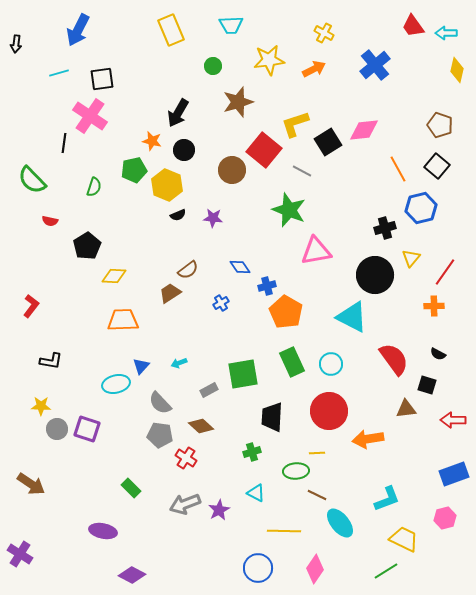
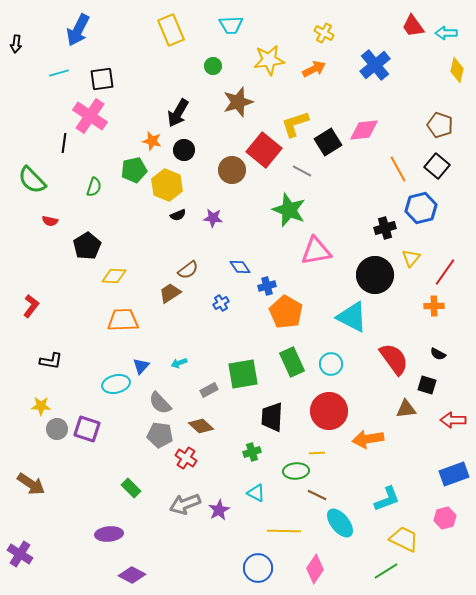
purple ellipse at (103, 531): moved 6 px right, 3 px down; rotated 16 degrees counterclockwise
